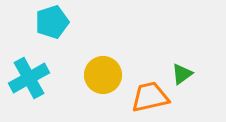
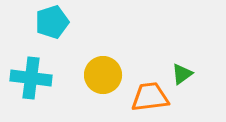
cyan cross: moved 2 px right; rotated 36 degrees clockwise
orange trapezoid: rotated 6 degrees clockwise
